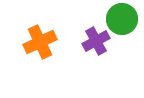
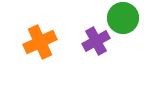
green circle: moved 1 px right, 1 px up
